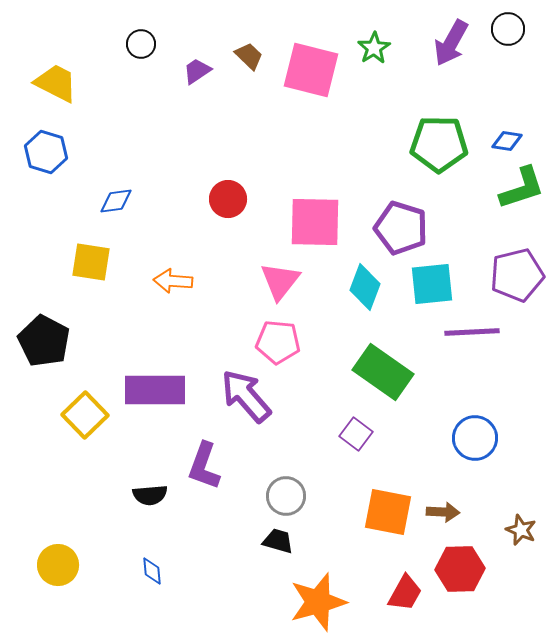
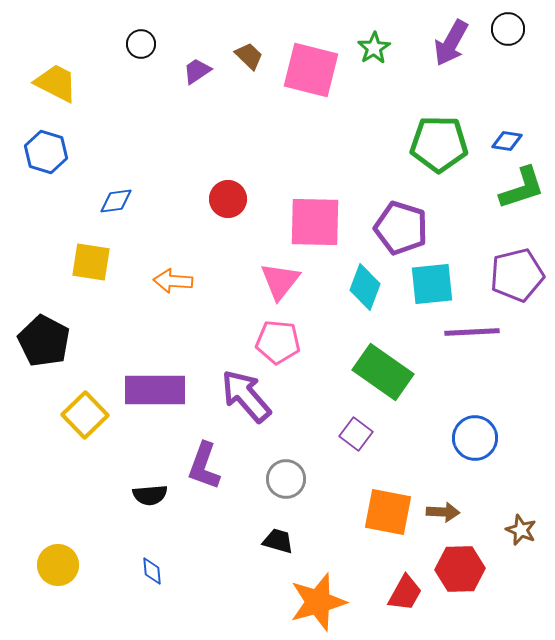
gray circle at (286, 496): moved 17 px up
